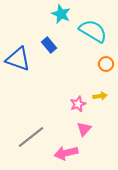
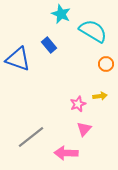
pink arrow: rotated 15 degrees clockwise
